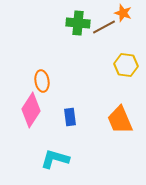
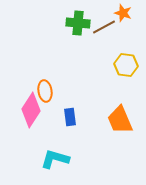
orange ellipse: moved 3 px right, 10 px down
